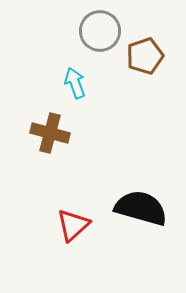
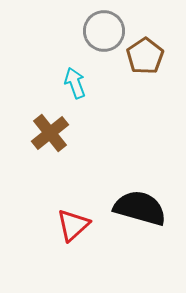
gray circle: moved 4 px right
brown pentagon: rotated 15 degrees counterclockwise
brown cross: rotated 36 degrees clockwise
black semicircle: moved 1 px left
